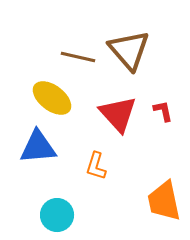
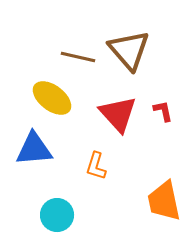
blue triangle: moved 4 px left, 2 px down
